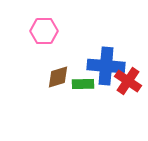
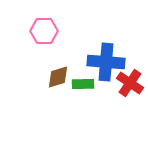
blue cross: moved 4 px up
red cross: moved 2 px right, 2 px down
